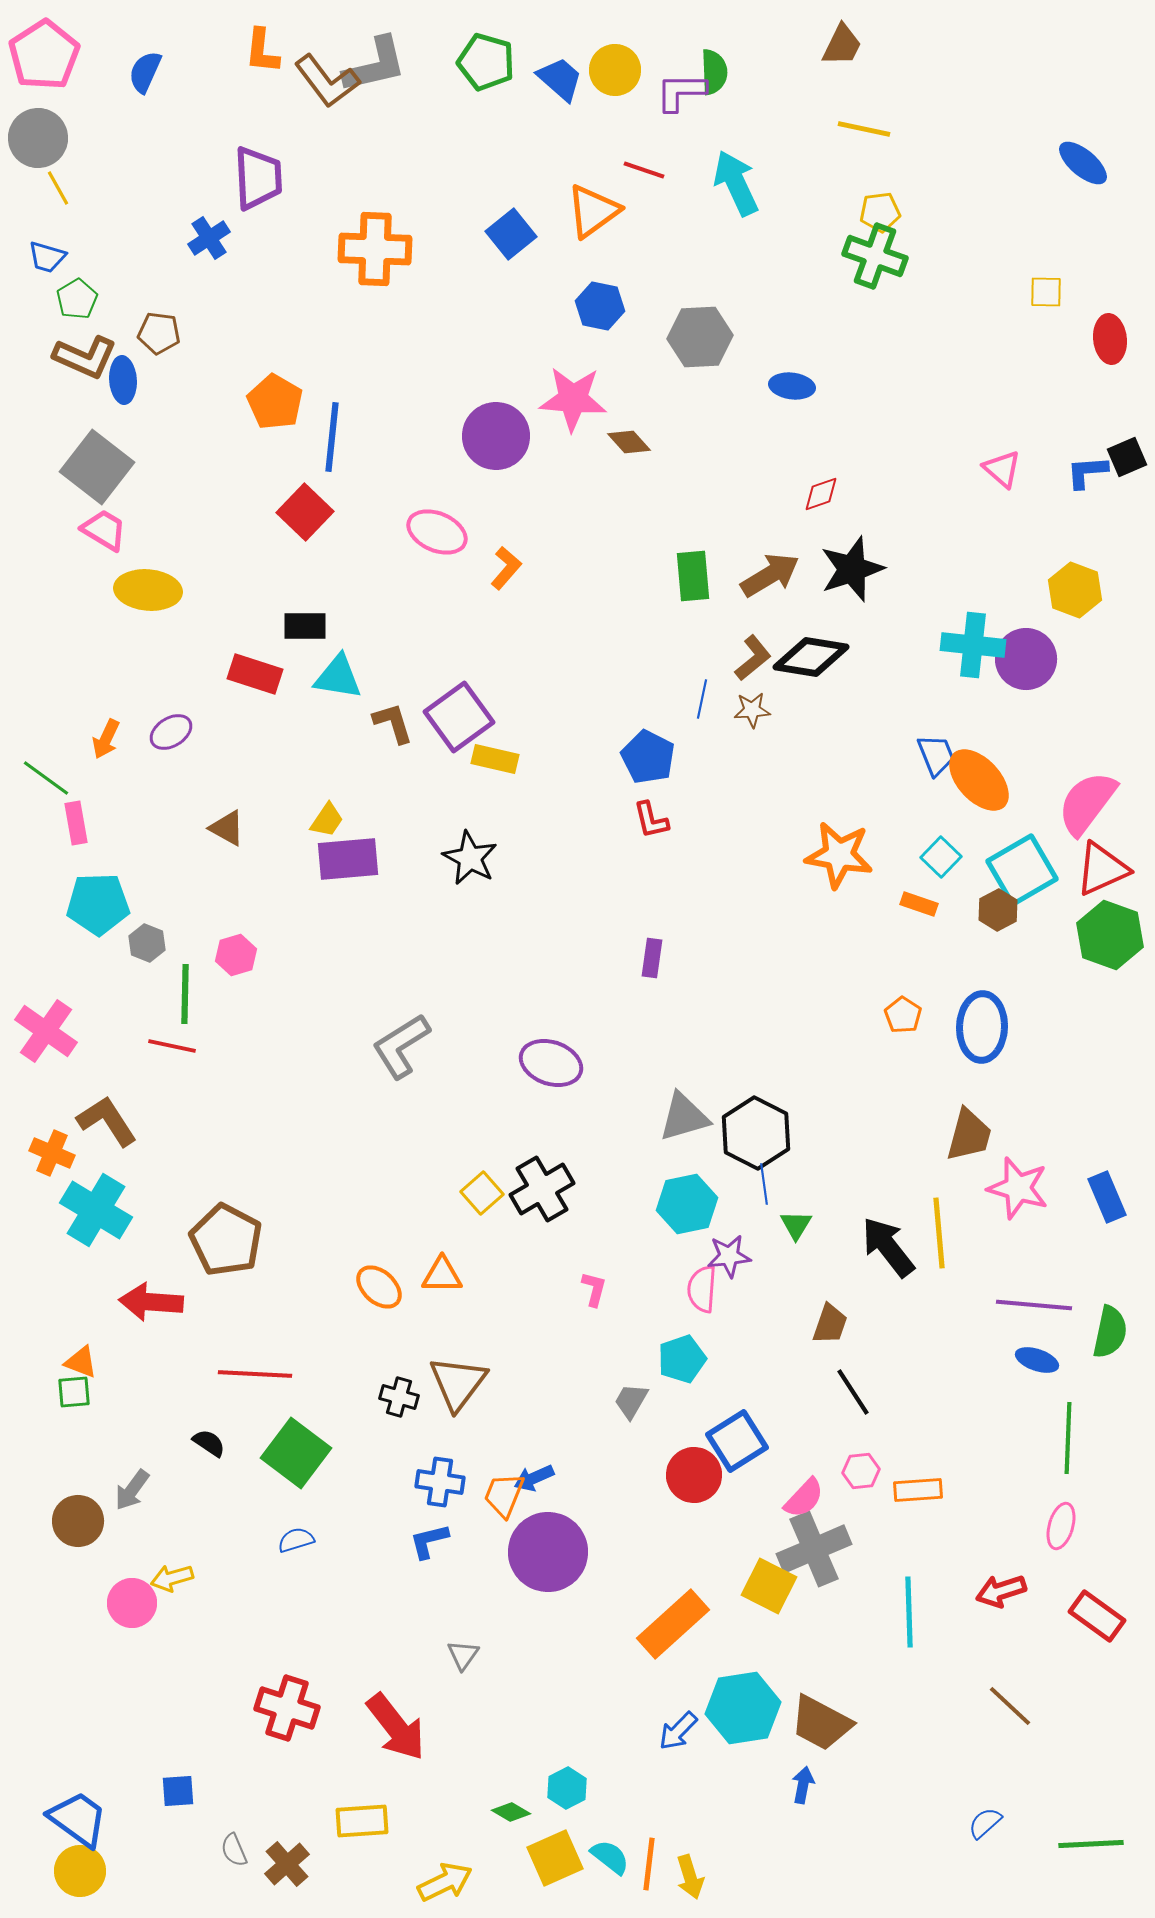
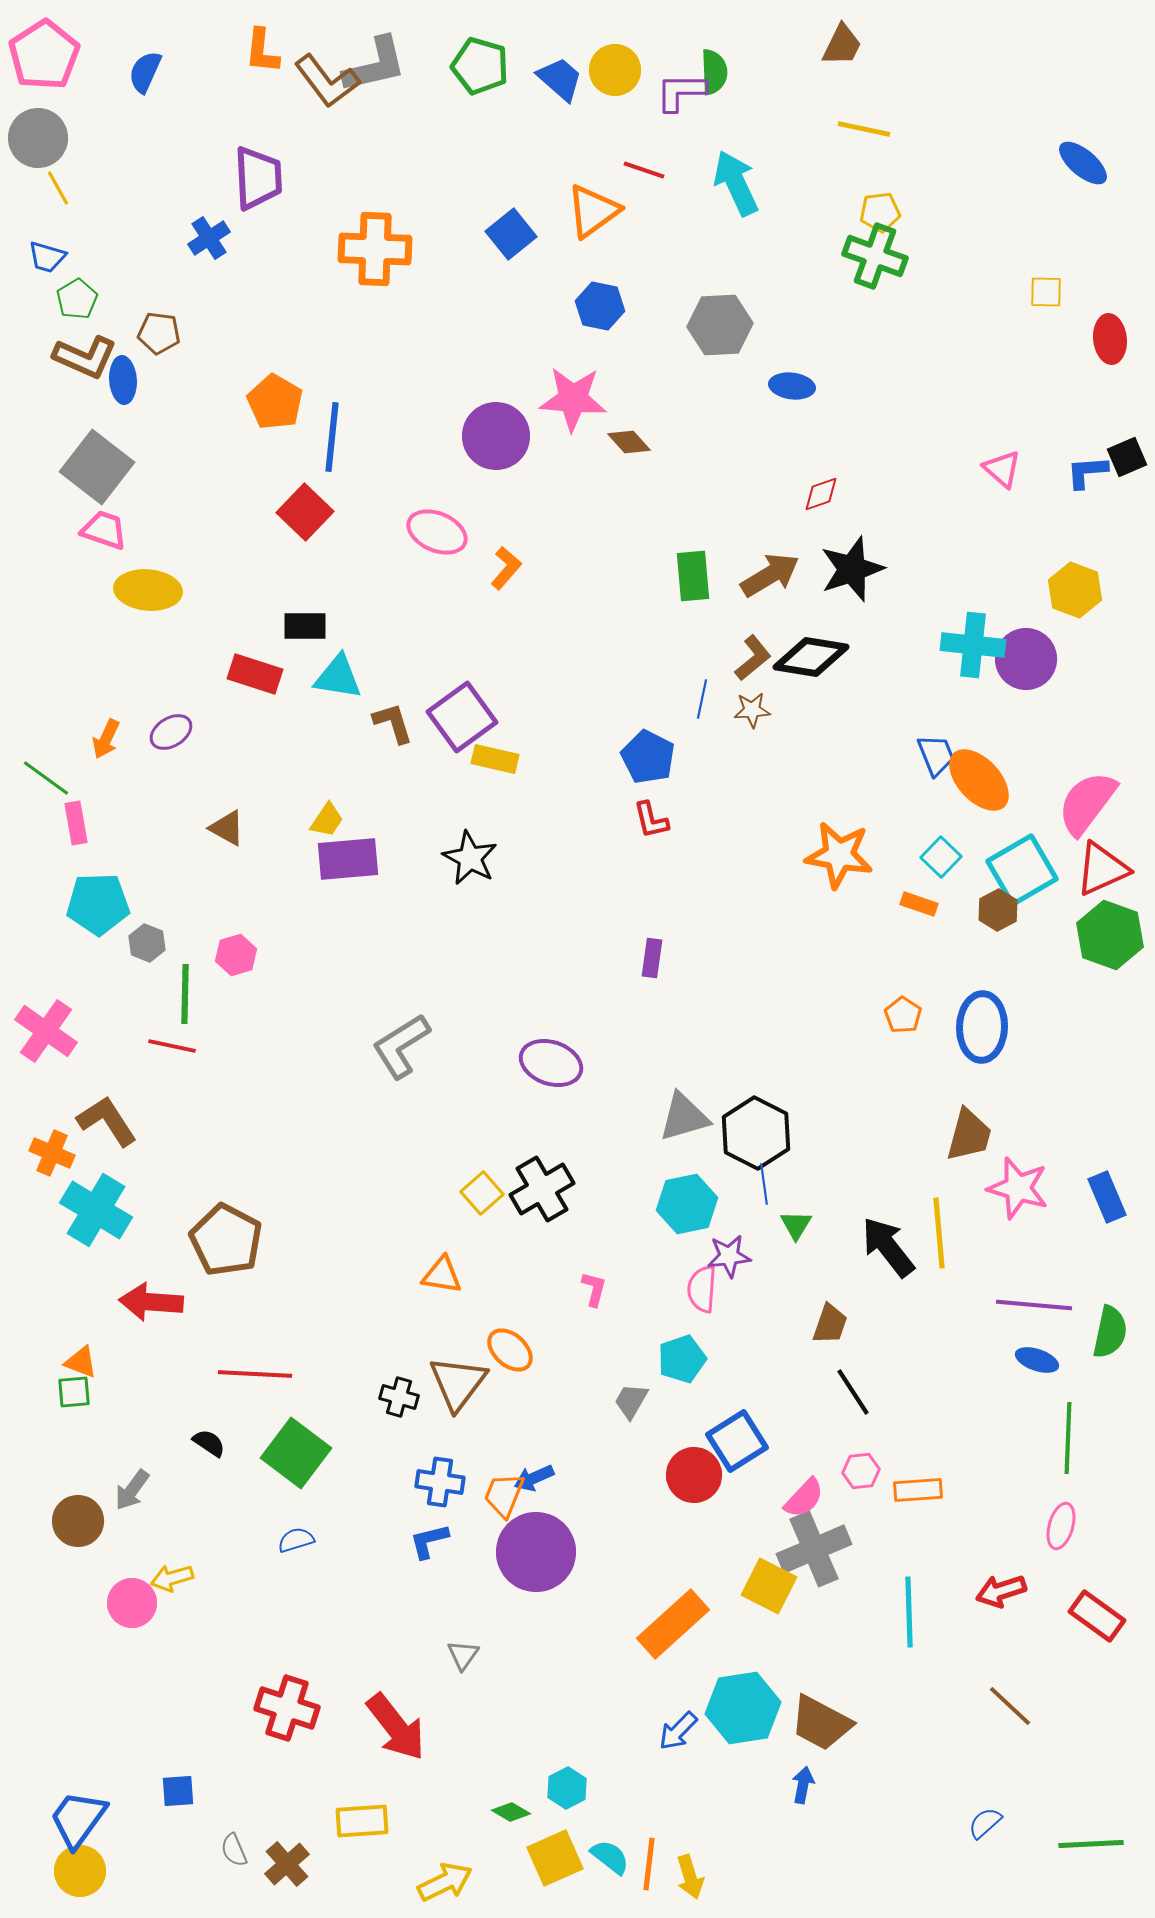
green pentagon at (486, 62): moved 6 px left, 4 px down
gray hexagon at (700, 337): moved 20 px right, 12 px up
pink trapezoid at (104, 530): rotated 12 degrees counterclockwise
purple square at (459, 717): moved 3 px right
orange triangle at (442, 1275): rotated 9 degrees clockwise
orange ellipse at (379, 1287): moved 131 px right, 63 px down
purple circle at (548, 1552): moved 12 px left
blue trapezoid at (78, 1819): rotated 90 degrees counterclockwise
